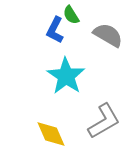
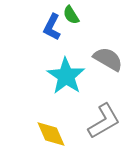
blue L-shape: moved 3 px left, 3 px up
gray semicircle: moved 24 px down
